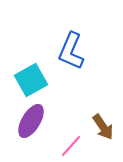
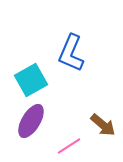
blue L-shape: moved 2 px down
brown arrow: moved 2 px up; rotated 16 degrees counterclockwise
pink line: moved 2 px left; rotated 15 degrees clockwise
